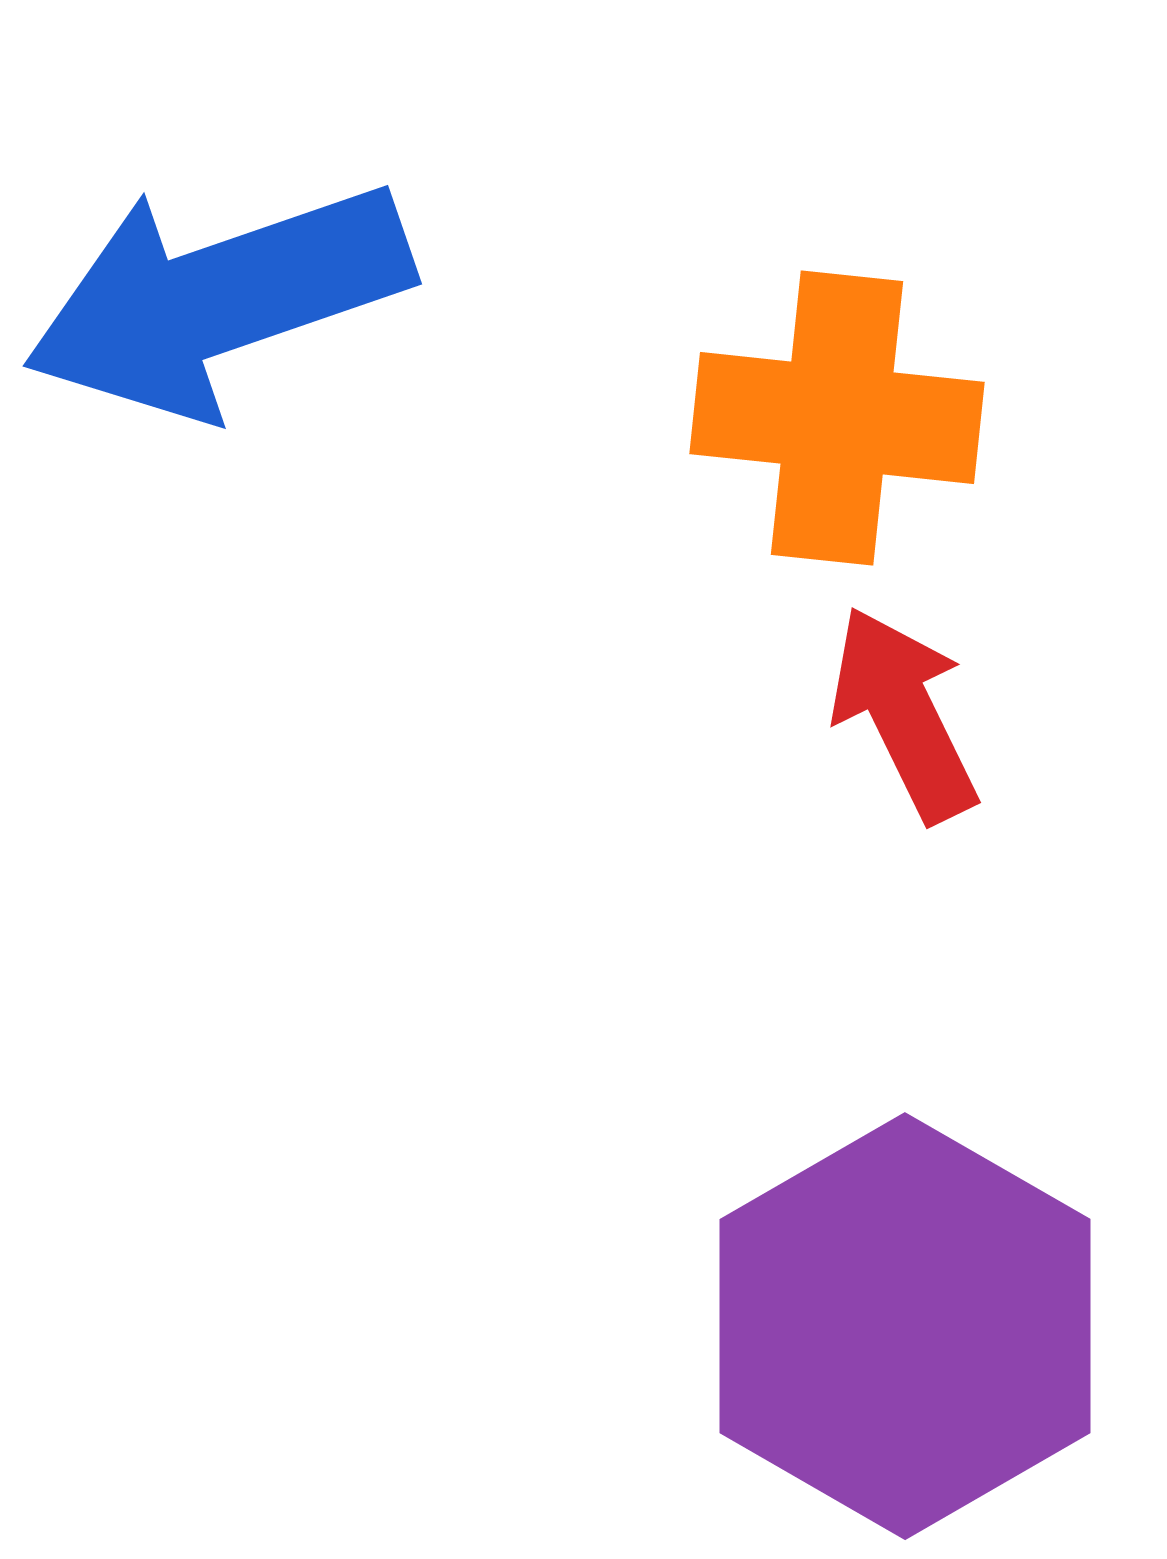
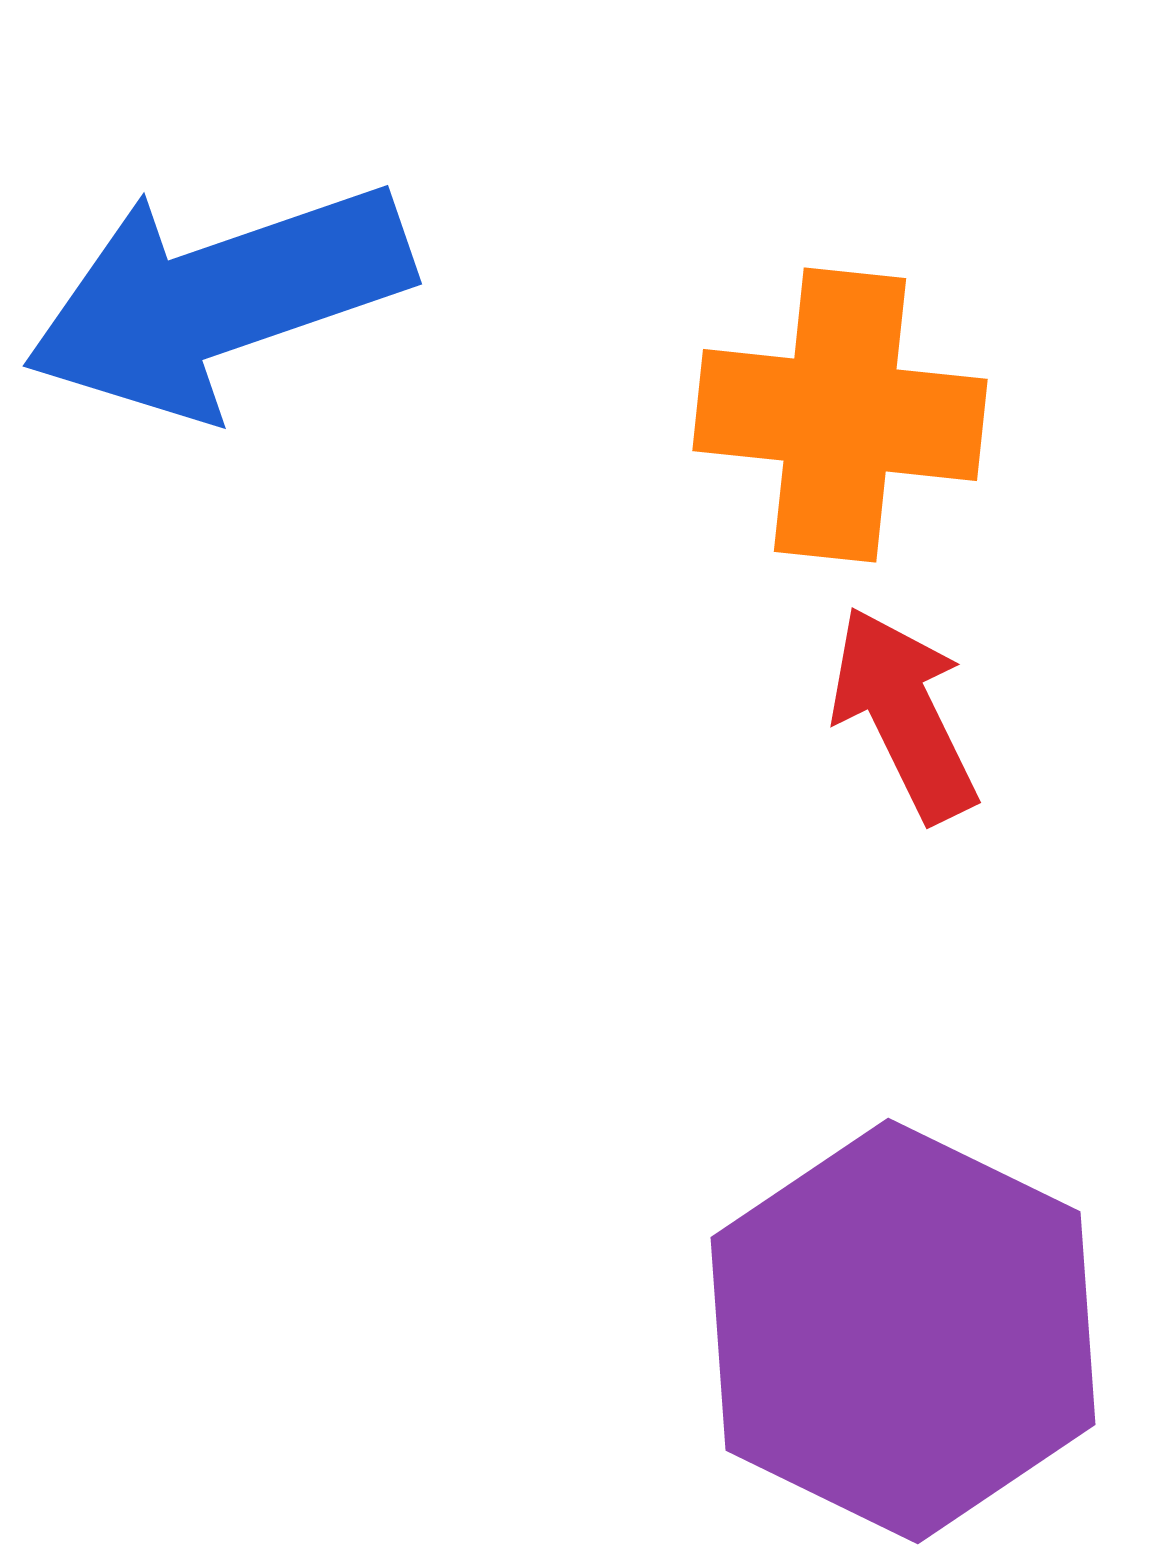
orange cross: moved 3 px right, 3 px up
purple hexagon: moved 2 px left, 5 px down; rotated 4 degrees counterclockwise
